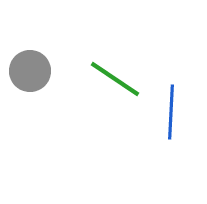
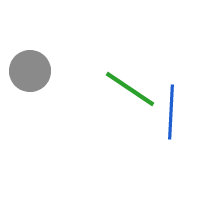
green line: moved 15 px right, 10 px down
